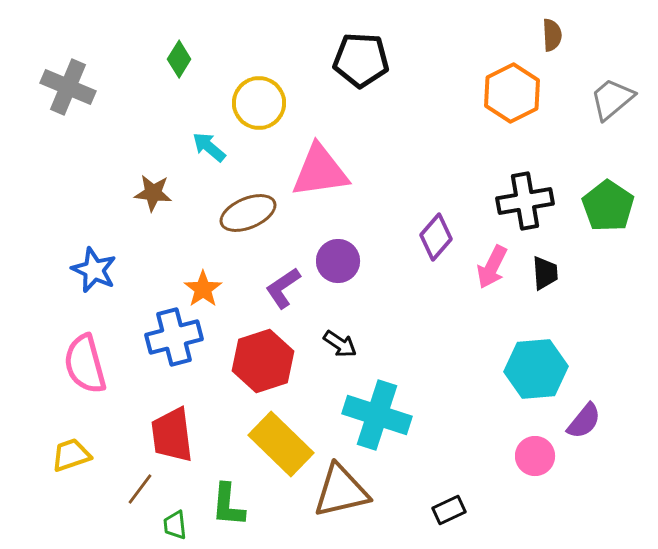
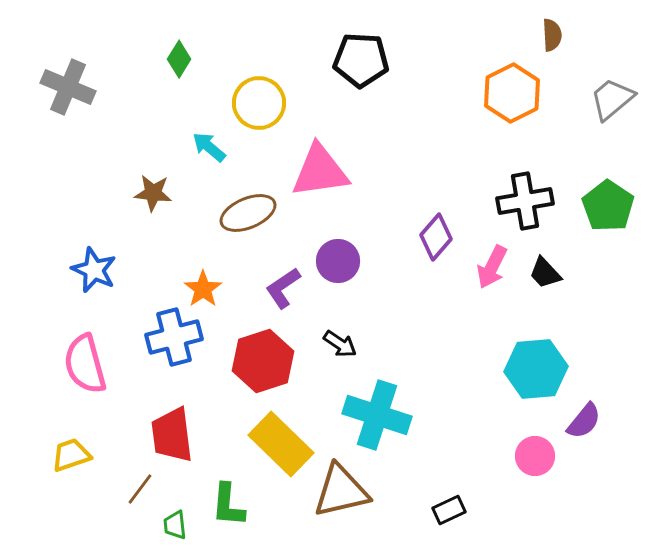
black trapezoid: rotated 141 degrees clockwise
